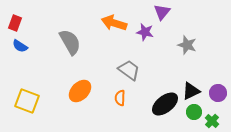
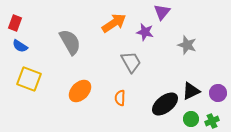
orange arrow: rotated 130 degrees clockwise
gray trapezoid: moved 2 px right, 8 px up; rotated 25 degrees clockwise
yellow square: moved 2 px right, 22 px up
green circle: moved 3 px left, 7 px down
green cross: rotated 24 degrees clockwise
